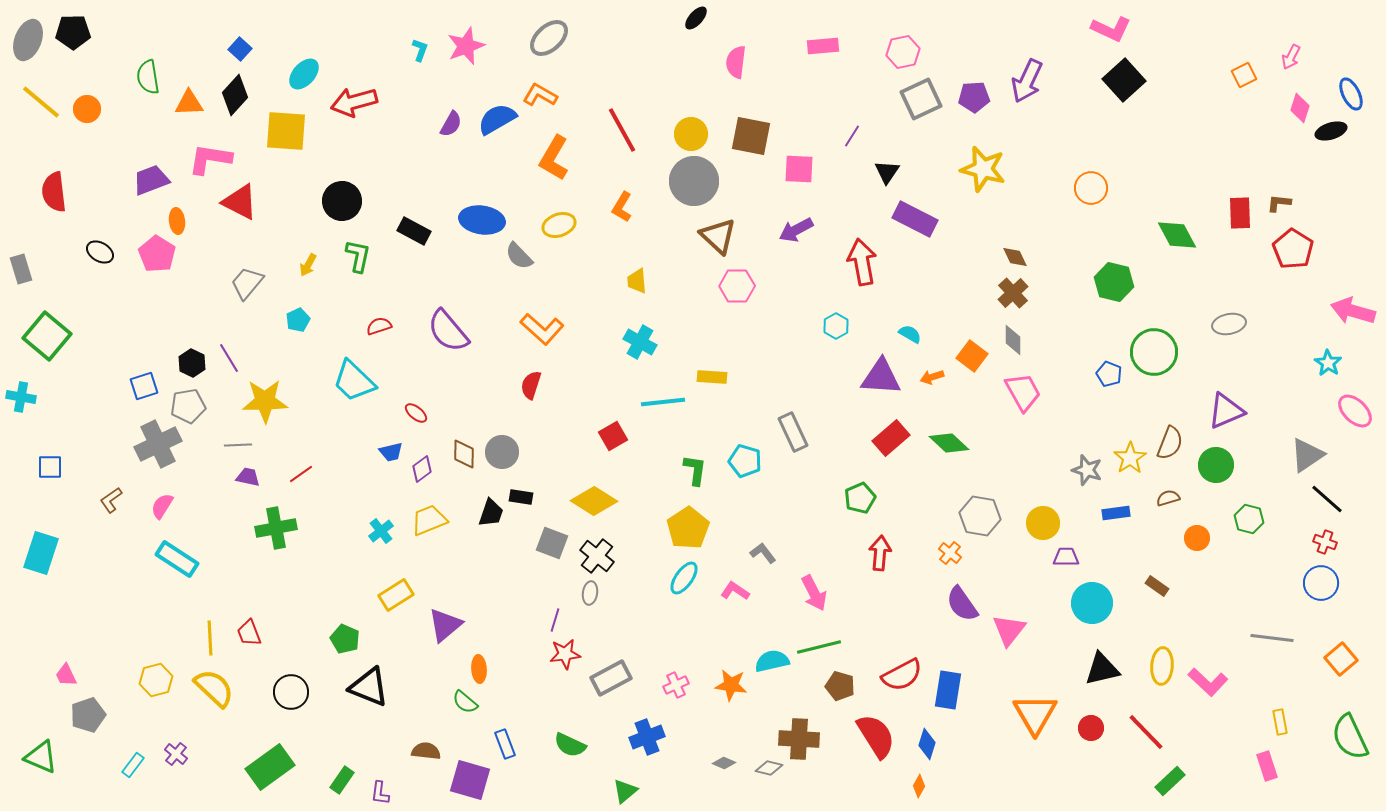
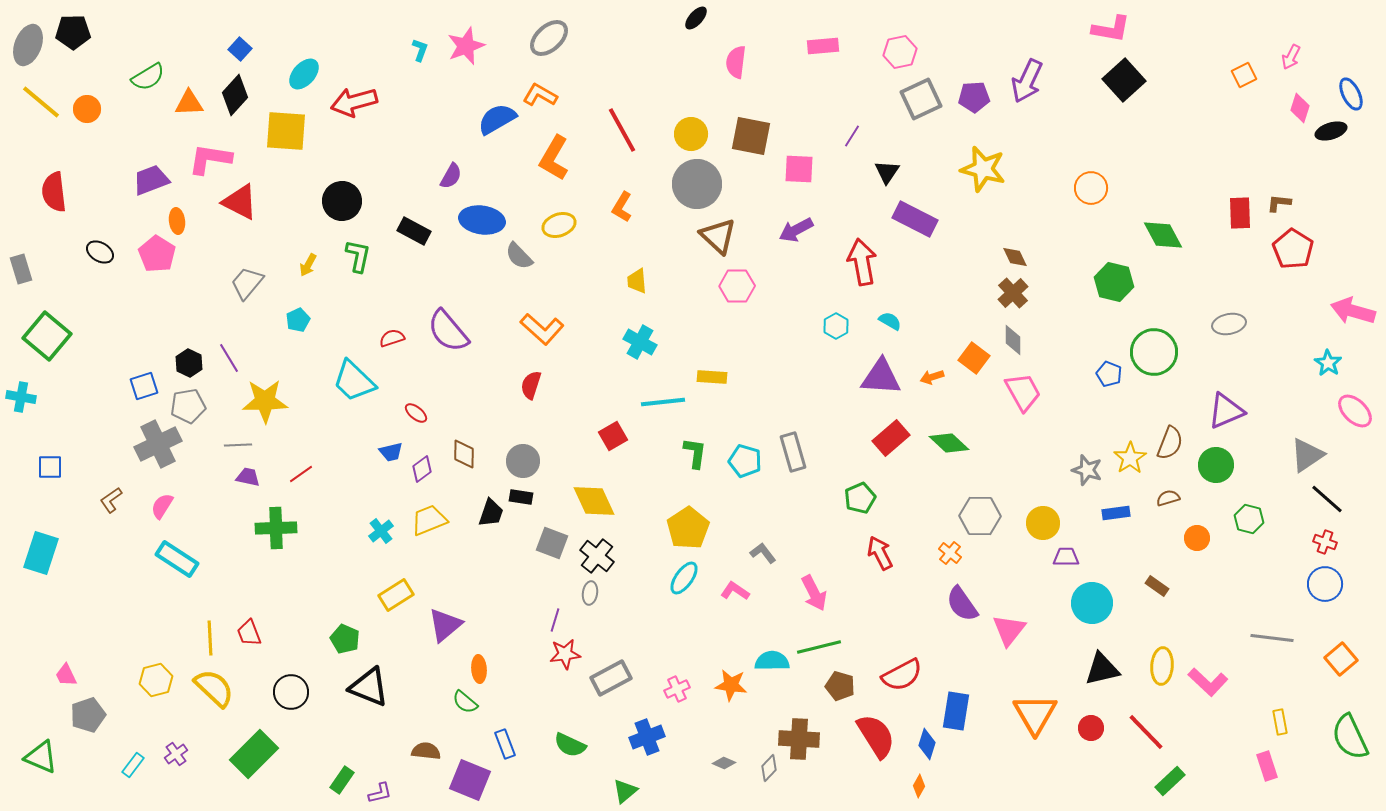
pink L-shape at (1111, 29): rotated 15 degrees counterclockwise
gray ellipse at (28, 40): moved 5 px down
pink hexagon at (903, 52): moved 3 px left
green semicircle at (148, 77): rotated 112 degrees counterclockwise
purple semicircle at (451, 124): moved 52 px down
gray circle at (694, 181): moved 3 px right, 3 px down
green diamond at (1177, 235): moved 14 px left
red semicircle at (379, 326): moved 13 px right, 12 px down
cyan semicircle at (910, 334): moved 20 px left, 13 px up
orange square at (972, 356): moved 2 px right, 2 px down
black hexagon at (192, 363): moved 3 px left
gray rectangle at (793, 432): moved 20 px down; rotated 9 degrees clockwise
gray circle at (502, 452): moved 21 px right, 9 px down
green L-shape at (695, 470): moved 17 px up
yellow diamond at (594, 501): rotated 33 degrees clockwise
gray hexagon at (980, 516): rotated 9 degrees counterclockwise
green cross at (276, 528): rotated 9 degrees clockwise
red arrow at (880, 553): rotated 32 degrees counterclockwise
blue circle at (1321, 583): moved 4 px right, 1 px down
cyan semicircle at (772, 661): rotated 12 degrees clockwise
pink cross at (676, 685): moved 1 px right, 4 px down
blue rectangle at (948, 690): moved 8 px right, 21 px down
purple cross at (176, 754): rotated 15 degrees clockwise
green rectangle at (270, 767): moved 16 px left, 13 px up; rotated 9 degrees counterclockwise
gray diamond at (769, 768): rotated 60 degrees counterclockwise
purple square at (470, 780): rotated 6 degrees clockwise
purple L-shape at (380, 793): rotated 110 degrees counterclockwise
